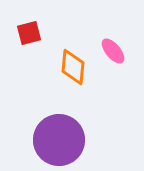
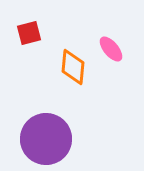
pink ellipse: moved 2 px left, 2 px up
purple circle: moved 13 px left, 1 px up
